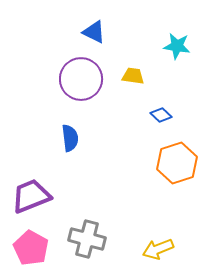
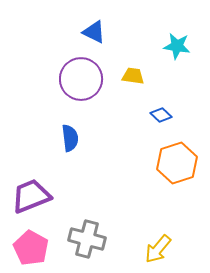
yellow arrow: rotated 28 degrees counterclockwise
